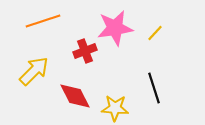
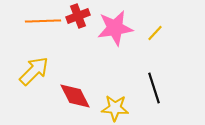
orange line: rotated 16 degrees clockwise
red cross: moved 7 px left, 35 px up
